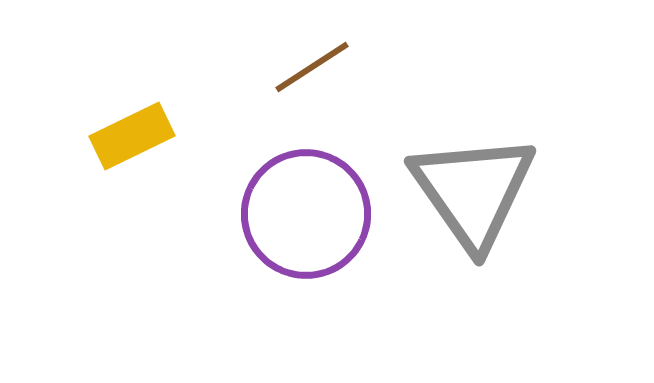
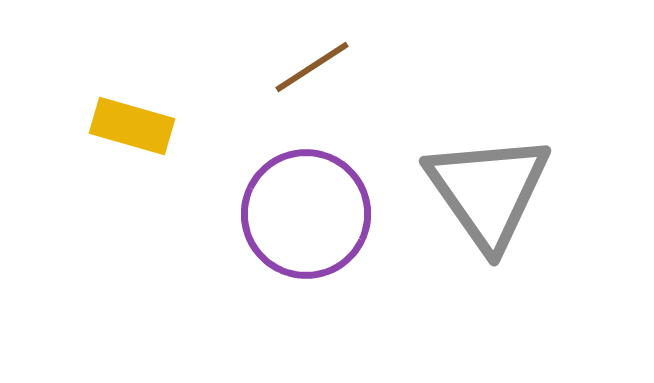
yellow rectangle: moved 10 px up; rotated 42 degrees clockwise
gray triangle: moved 15 px right
